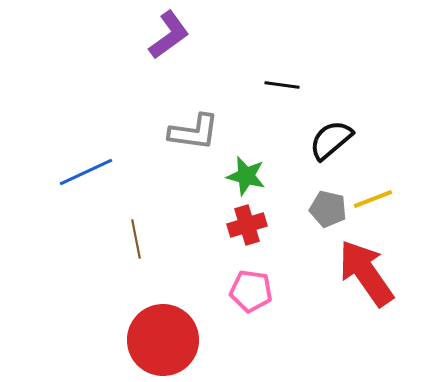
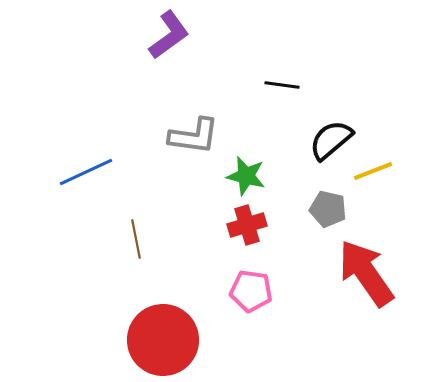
gray L-shape: moved 4 px down
yellow line: moved 28 px up
